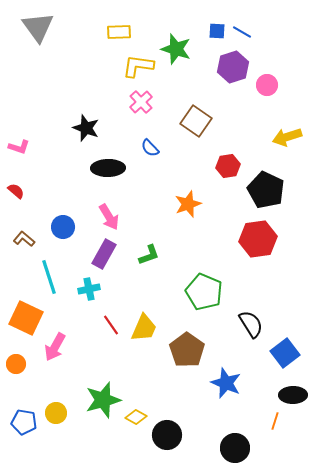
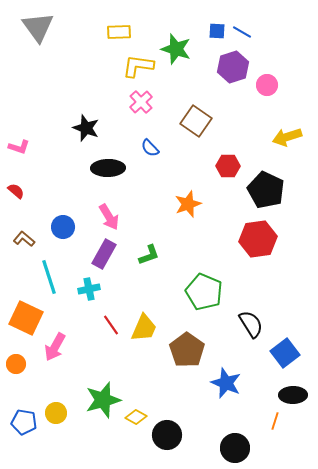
red hexagon at (228, 166): rotated 10 degrees clockwise
